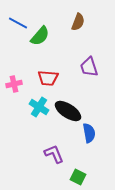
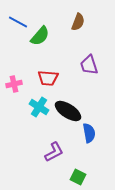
blue line: moved 1 px up
purple trapezoid: moved 2 px up
purple L-shape: moved 2 px up; rotated 85 degrees clockwise
